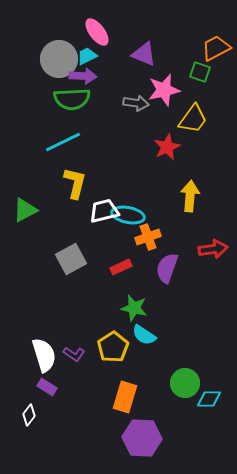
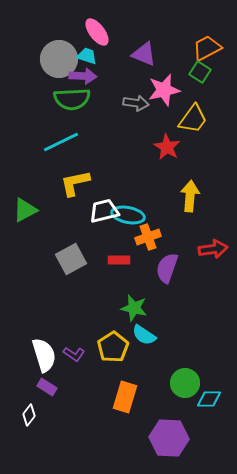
orange trapezoid: moved 9 px left
cyan trapezoid: rotated 45 degrees clockwise
green square: rotated 15 degrees clockwise
cyan line: moved 2 px left
red star: rotated 16 degrees counterclockwise
yellow L-shape: rotated 116 degrees counterclockwise
red rectangle: moved 2 px left, 7 px up; rotated 25 degrees clockwise
purple hexagon: moved 27 px right
